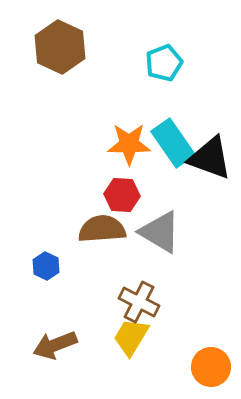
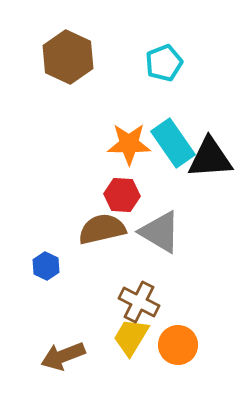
brown hexagon: moved 8 px right, 10 px down
black triangle: rotated 24 degrees counterclockwise
brown semicircle: rotated 9 degrees counterclockwise
brown arrow: moved 8 px right, 11 px down
orange circle: moved 33 px left, 22 px up
